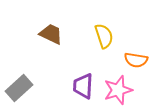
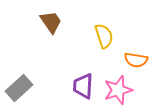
brown trapezoid: moved 12 px up; rotated 30 degrees clockwise
